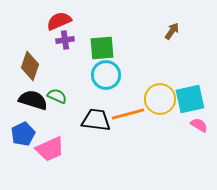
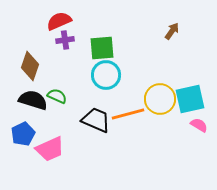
black trapezoid: rotated 16 degrees clockwise
